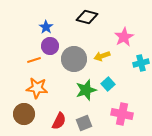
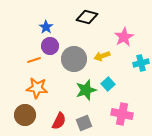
brown circle: moved 1 px right, 1 px down
